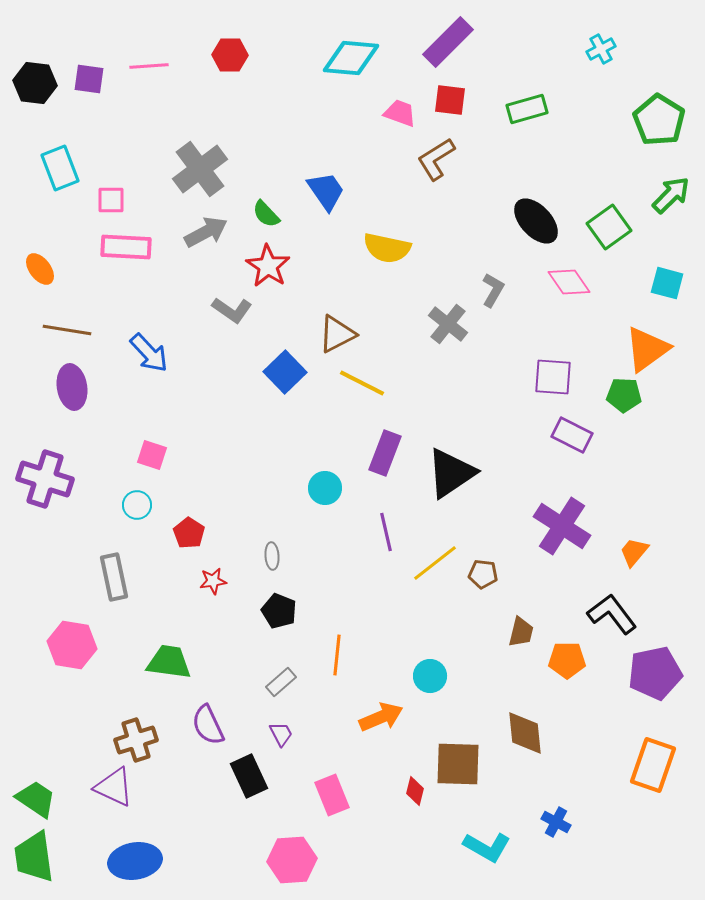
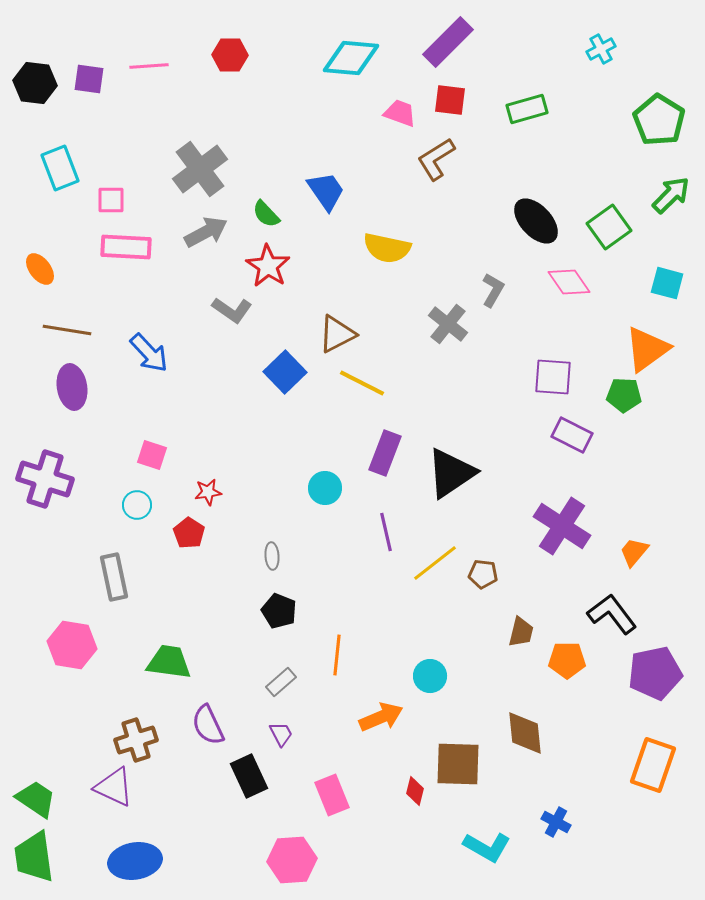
red star at (213, 581): moved 5 px left, 89 px up
